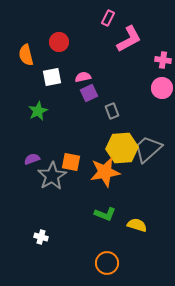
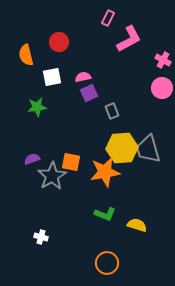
pink cross: rotated 21 degrees clockwise
green star: moved 1 px left, 4 px up; rotated 18 degrees clockwise
gray trapezoid: rotated 64 degrees counterclockwise
